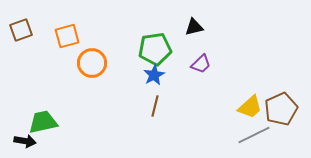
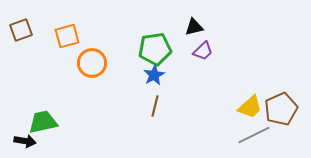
purple trapezoid: moved 2 px right, 13 px up
